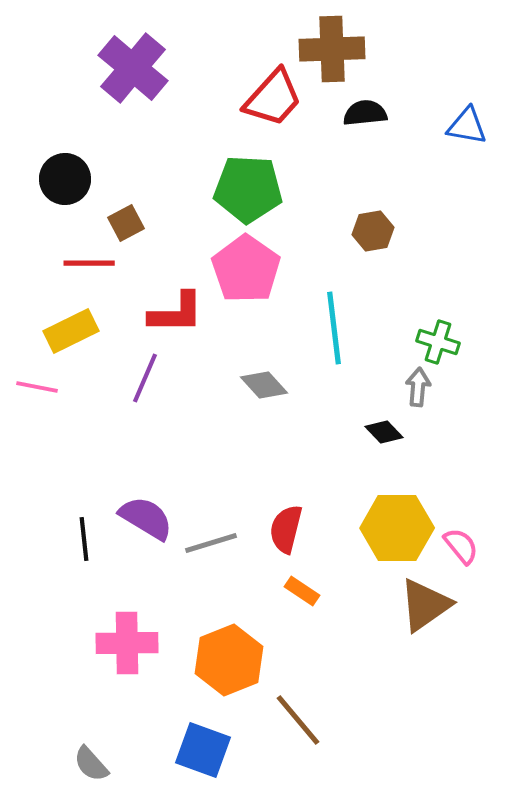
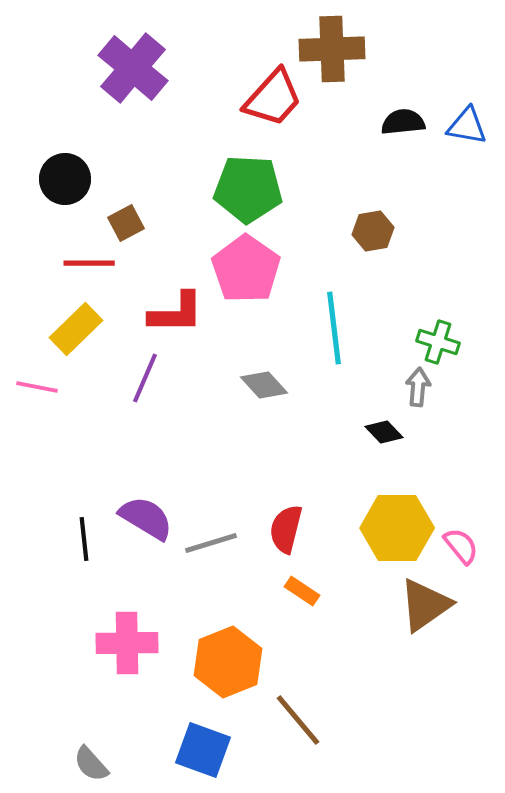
black semicircle: moved 38 px right, 9 px down
yellow rectangle: moved 5 px right, 2 px up; rotated 18 degrees counterclockwise
orange hexagon: moved 1 px left, 2 px down
